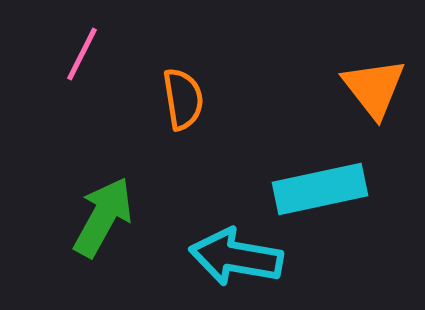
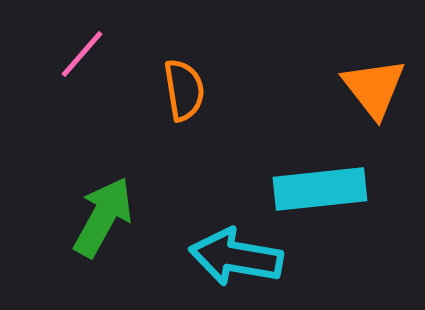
pink line: rotated 14 degrees clockwise
orange semicircle: moved 1 px right, 9 px up
cyan rectangle: rotated 6 degrees clockwise
